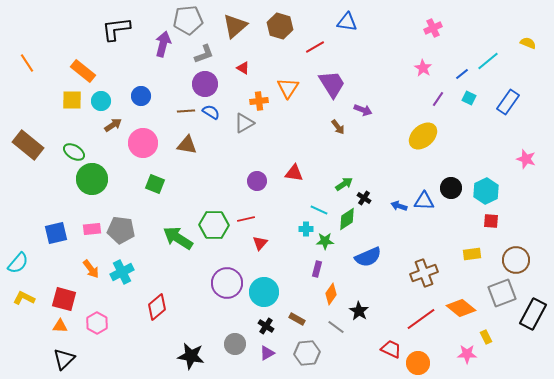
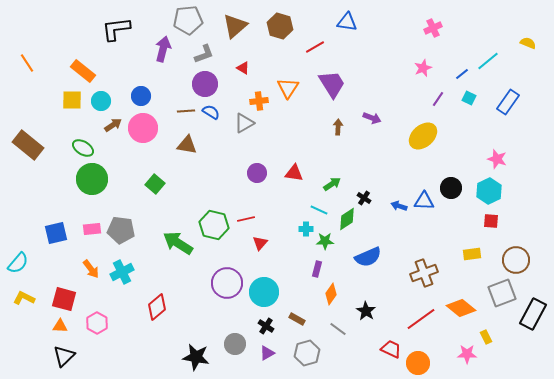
purple arrow at (163, 44): moved 5 px down
pink star at (423, 68): rotated 18 degrees clockwise
purple arrow at (363, 110): moved 9 px right, 8 px down
brown arrow at (338, 127): rotated 140 degrees counterclockwise
pink circle at (143, 143): moved 15 px up
green ellipse at (74, 152): moved 9 px right, 4 px up
pink star at (526, 159): moved 29 px left
purple circle at (257, 181): moved 8 px up
green square at (155, 184): rotated 18 degrees clockwise
green arrow at (344, 184): moved 12 px left
cyan hexagon at (486, 191): moved 3 px right
green hexagon at (214, 225): rotated 12 degrees clockwise
green arrow at (178, 238): moved 5 px down
black star at (359, 311): moved 7 px right
gray line at (336, 327): moved 2 px right, 2 px down
gray hexagon at (307, 353): rotated 10 degrees counterclockwise
black star at (191, 356): moved 5 px right, 1 px down
black triangle at (64, 359): moved 3 px up
